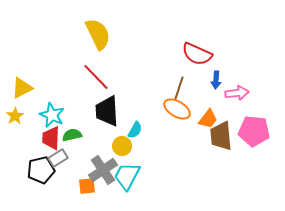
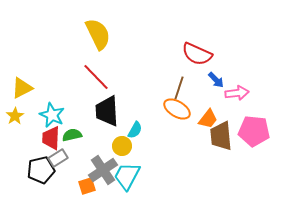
blue arrow: rotated 48 degrees counterclockwise
orange square: rotated 12 degrees counterclockwise
